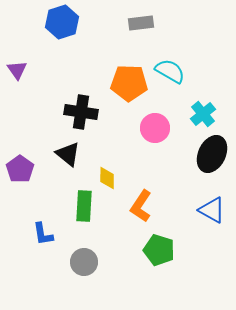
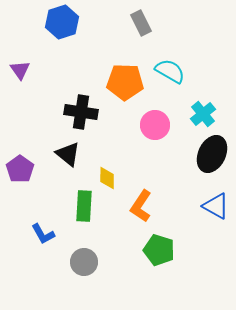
gray rectangle: rotated 70 degrees clockwise
purple triangle: moved 3 px right
orange pentagon: moved 4 px left, 1 px up
pink circle: moved 3 px up
blue triangle: moved 4 px right, 4 px up
blue L-shape: rotated 20 degrees counterclockwise
